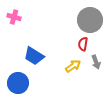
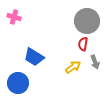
gray circle: moved 3 px left, 1 px down
blue trapezoid: moved 1 px down
gray arrow: moved 1 px left
yellow arrow: moved 1 px down
